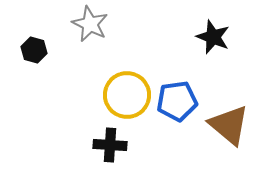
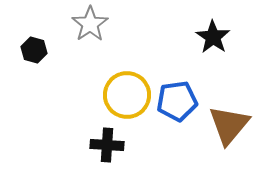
gray star: rotated 12 degrees clockwise
black star: rotated 12 degrees clockwise
brown triangle: rotated 30 degrees clockwise
black cross: moved 3 px left
